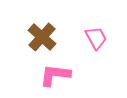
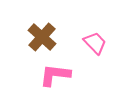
pink trapezoid: moved 1 px left, 5 px down; rotated 15 degrees counterclockwise
